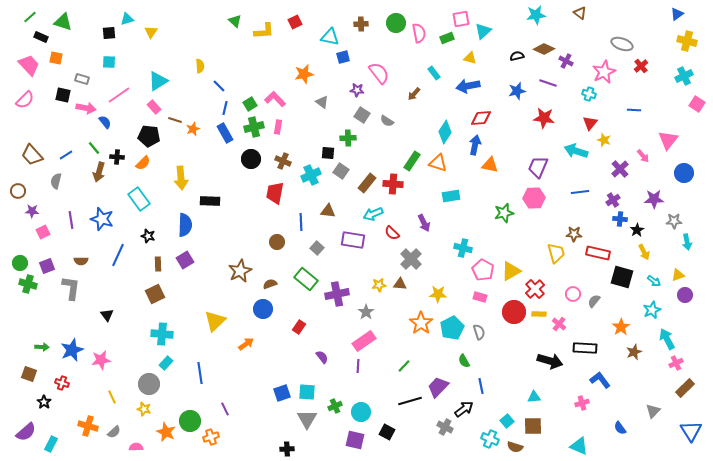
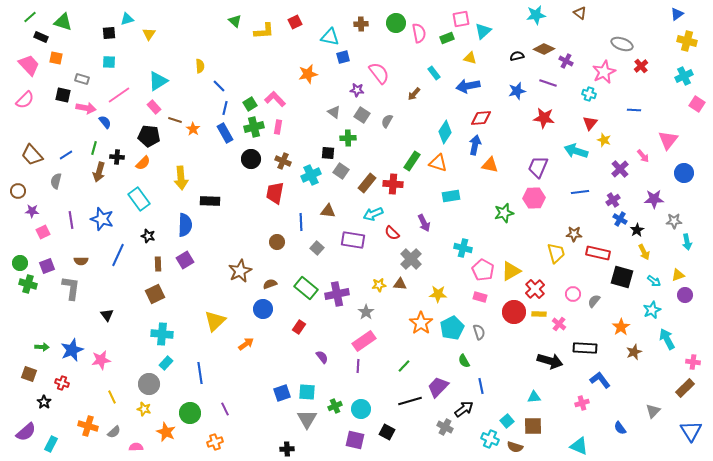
yellow triangle at (151, 32): moved 2 px left, 2 px down
orange star at (304, 74): moved 4 px right
gray triangle at (322, 102): moved 12 px right, 10 px down
gray semicircle at (387, 121): rotated 88 degrees clockwise
orange star at (193, 129): rotated 16 degrees counterclockwise
green line at (94, 148): rotated 56 degrees clockwise
blue cross at (620, 219): rotated 24 degrees clockwise
green rectangle at (306, 279): moved 9 px down
pink cross at (676, 363): moved 17 px right, 1 px up; rotated 32 degrees clockwise
cyan circle at (361, 412): moved 3 px up
green circle at (190, 421): moved 8 px up
orange cross at (211, 437): moved 4 px right, 5 px down
